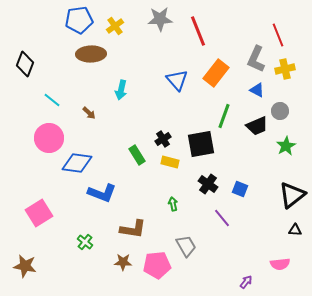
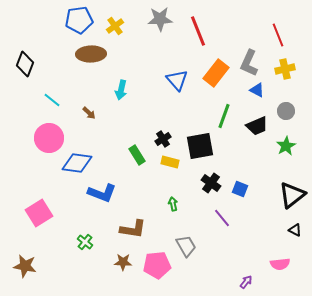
gray L-shape at (256, 59): moved 7 px left, 4 px down
gray circle at (280, 111): moved 6 px right
black square at (201, 144): moved 1 px left, 2 px down
black cross at (208, 184): moved 3 px right, 1 px up
black triangle at (295, 230): rotated 24 degrees clockwise
